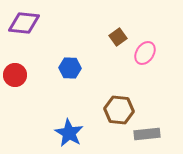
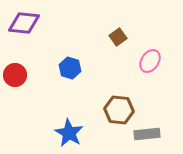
pink ellipse: moved 5 px right, 8 px down
blue hexagon: rotated 15 degrees clockwise
